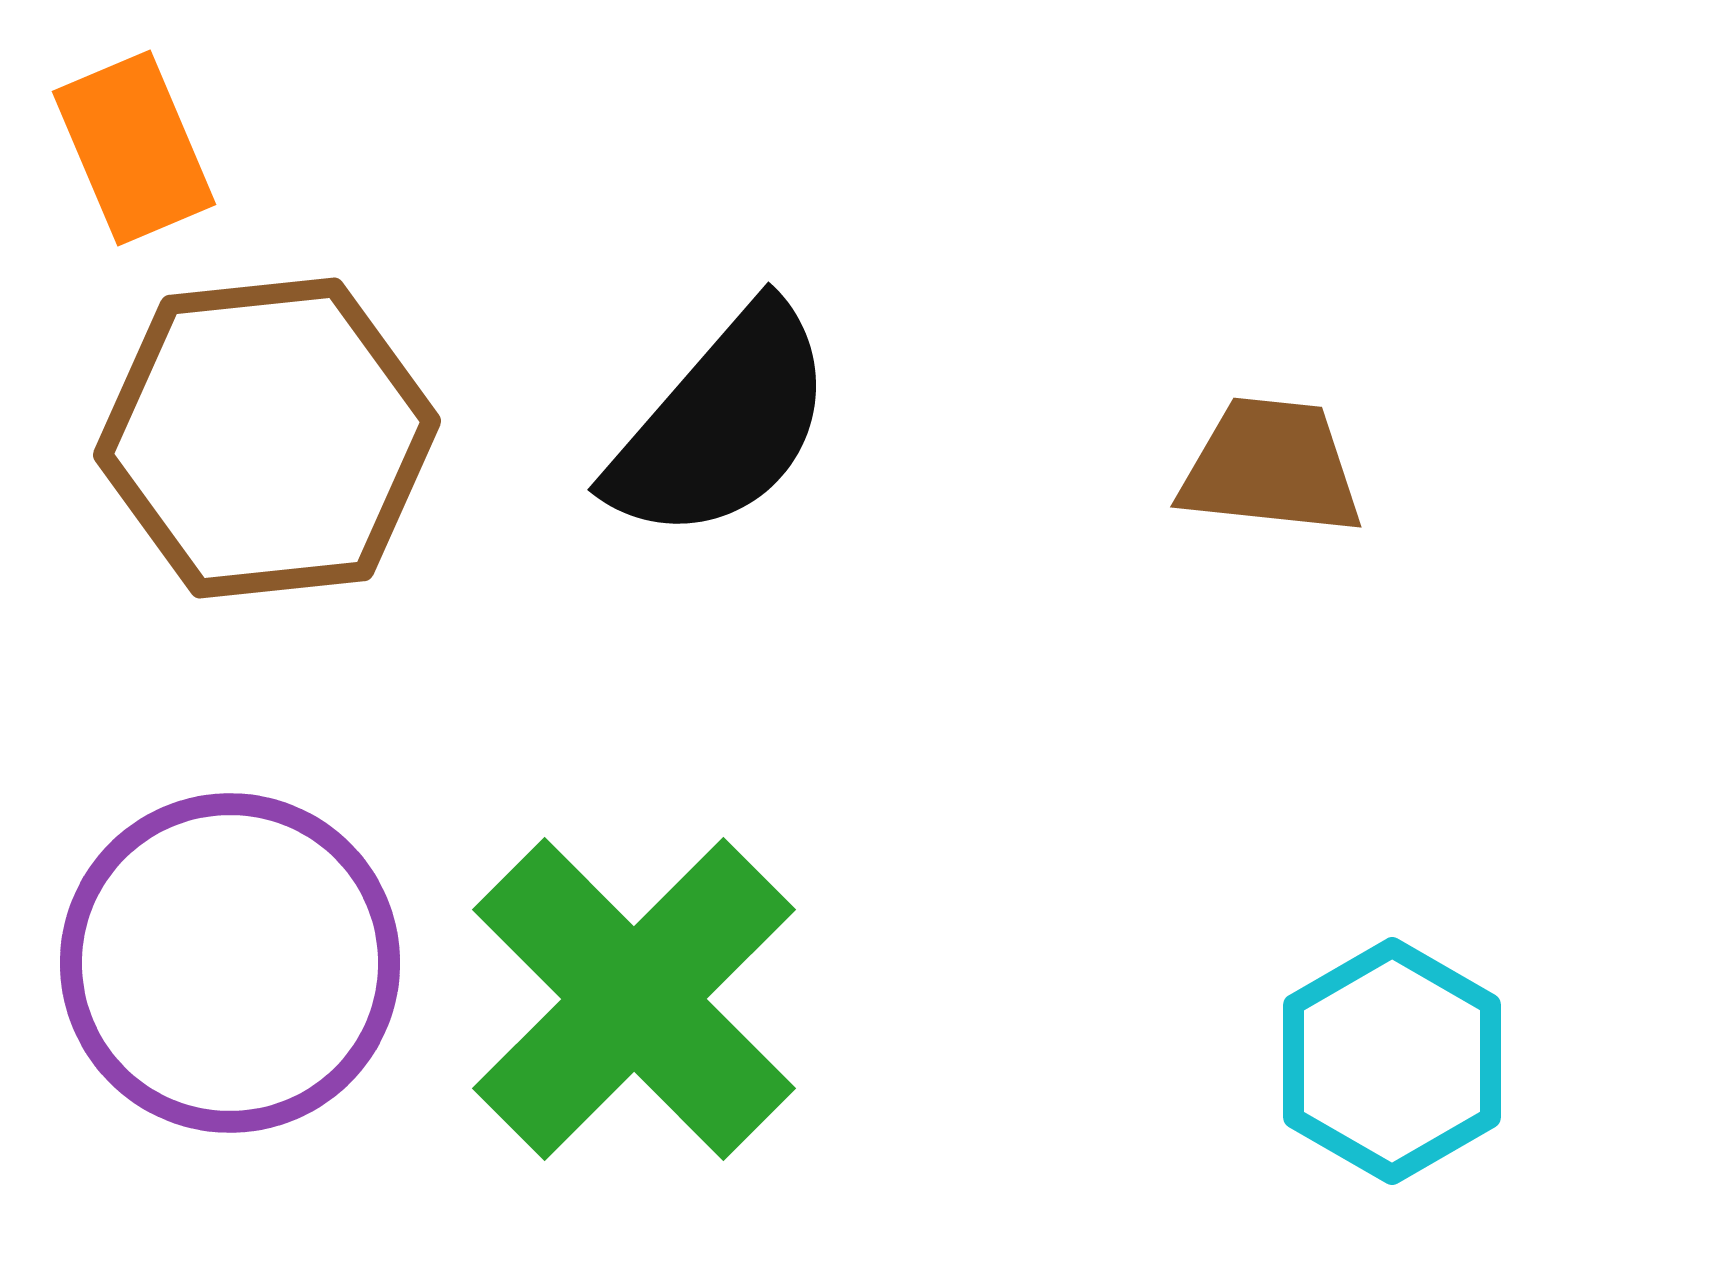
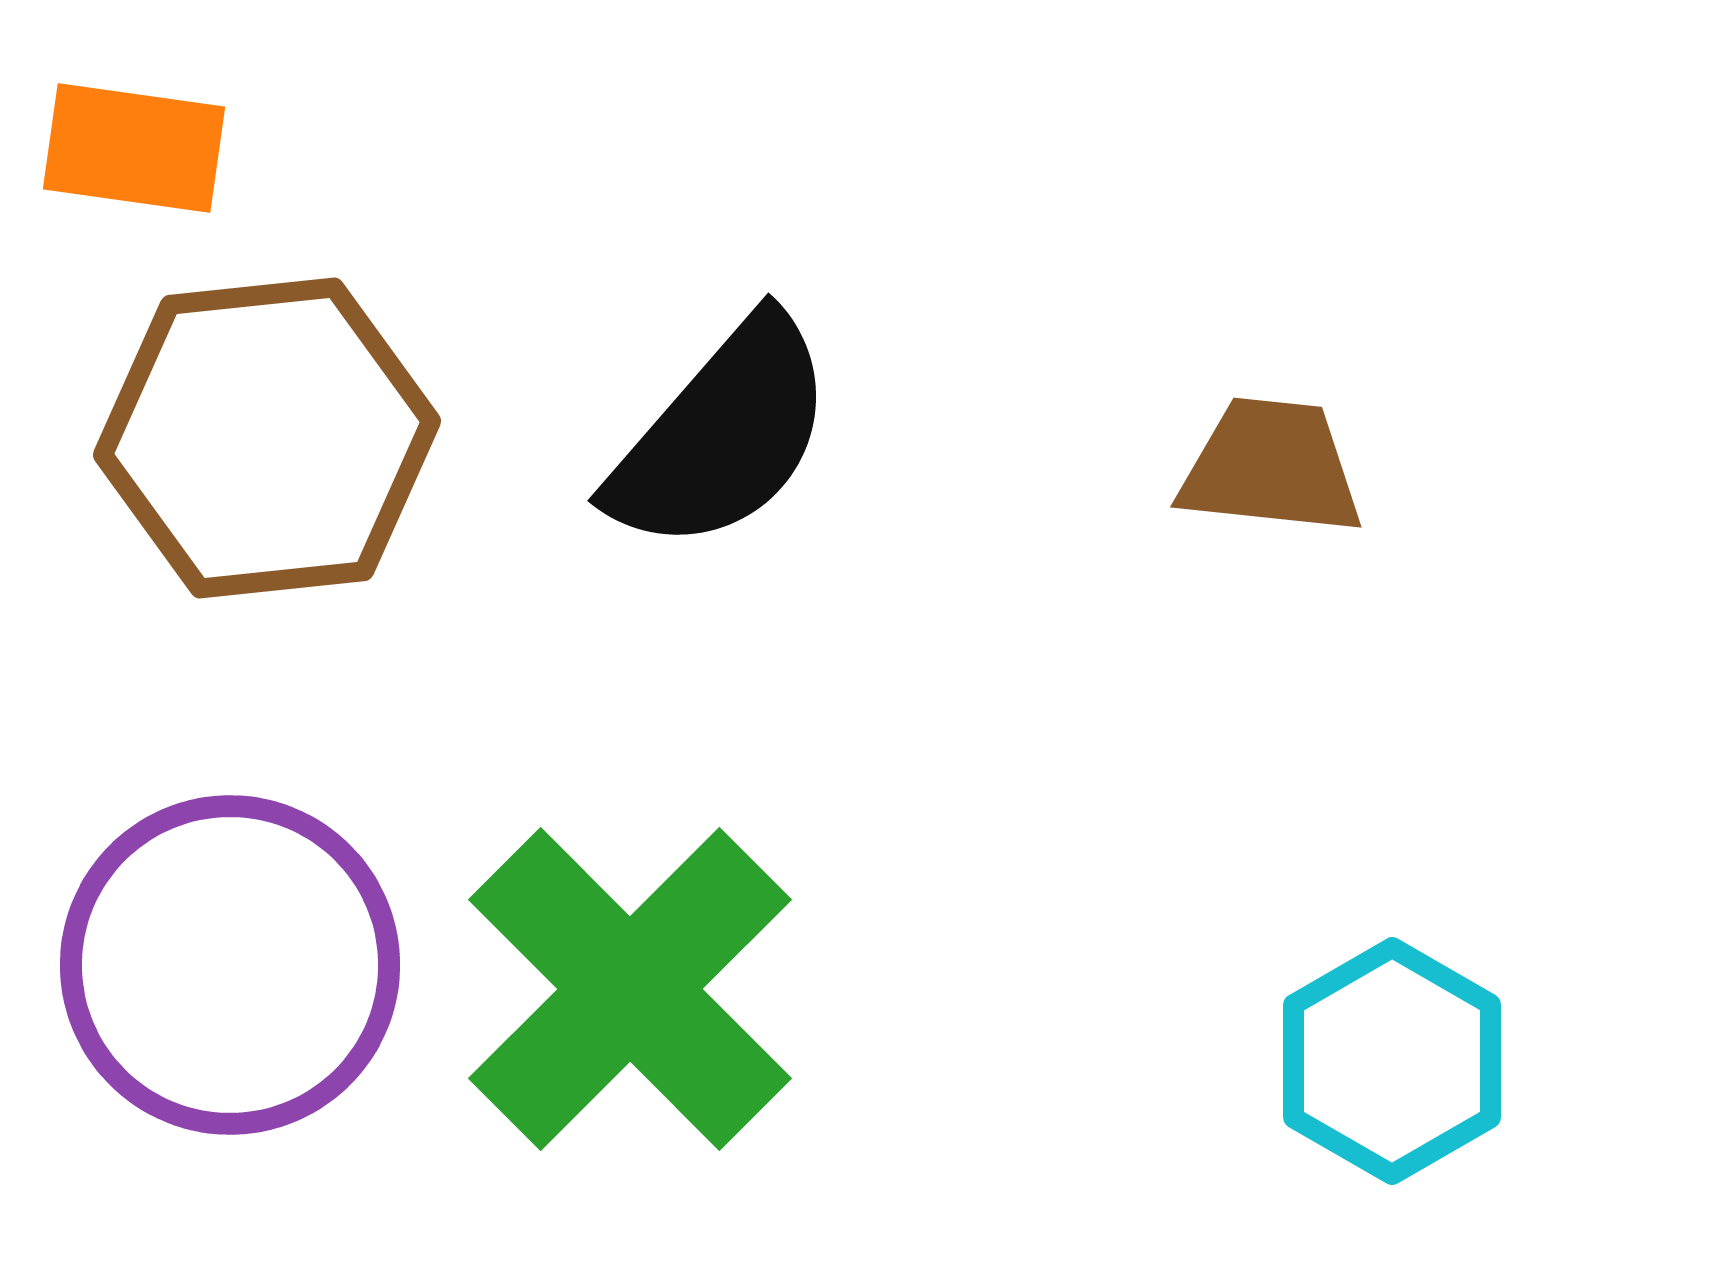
orange rectangle: rotated 59 degrees counterclockwise
black semicircle: moved 11 px down
purple circle: moved 2 px down
green cross: moved 4 px left, 10 px up
